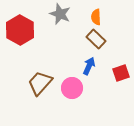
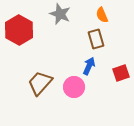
orange semicircle: moved 6 px right, 2 px up; rotated 21 degrees counterclockwise
red hexagon: moved 1 px left
brown rectangle: rotated 30 degrees clockwise
pink circle: moved 2 px right, 1 px up
